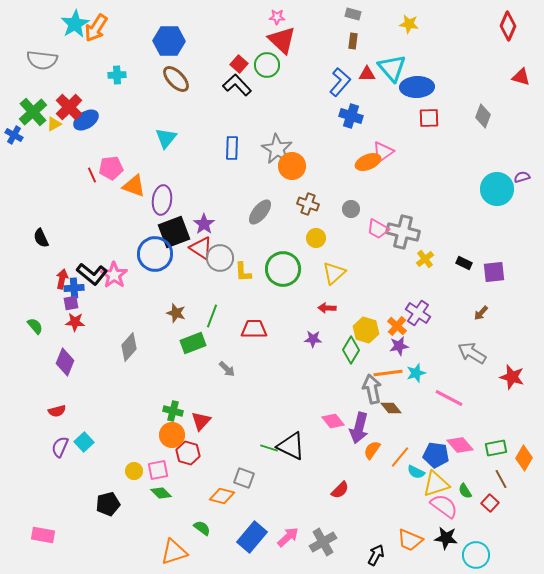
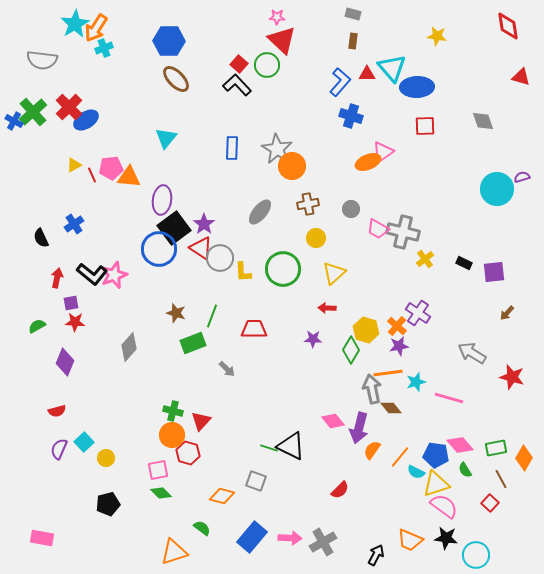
yellow star at (409, 24): moved 28 px right, 12 px down
red diamond at (508, 26): rotated 32 degrees counterclockwise
cyan cross at (117, 75): moved 13 px left, 27 px up; rotated 18 degrees counterclockwise
gray diamond at (483, 116): moved 5 px down; rotated 40 degrees counterclockwise
red square at (429, 118): moved 4 px left, 8 px down
yellow triangle at (54, 124): moved 20 px right, 41 px down
blue cross at (14, 135): moved 14 px up
orange triangle at (134, 186): moved 5 px left, 9 px up; rotated 15 degrees counterclockwise
brown cross at (308, 204): rotated 30 degrees counterclockwise
black square at (174, 232): moved 4 px up; rotated 16 degrees counterclockwise
blue circle at (155, 254): moved 4 px right, 5 px up
pink star at (114, 275): rotated 16 degrees clockwise
red arrow at (62, 279): moved 5 px left, 1 px up
blue cross at (74, 288): moved 64 px up; rotated 30 degrees counterclockwise
brown arrow at (481, 313): moved 26 px right
green semicircle at (35, 326): moved 2 px right; rotated 78 degrees counterclockwise
cyan star at (416, 373): moved 9 px down
pink line at (449, 398): rotated 12 degrees counterclockwise
purple semicircle at (60, 447): moved 1 px left, 2 px down
yellow circle at (134, 471): moved 28 px left, 13 px up
gray square at (244, 478): moved 12 px right, 3 px down
green semicircle at (465, 491): moved 21 px up
pink rectangle at (43, 535): moved 1 px left, 3 px down
pink arrow at (288, 537): moved 2 px right, 1 px down; rotated 45 degrees clockwise
